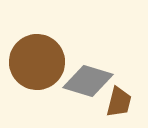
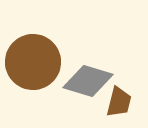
brown circle: moved 4 px left
